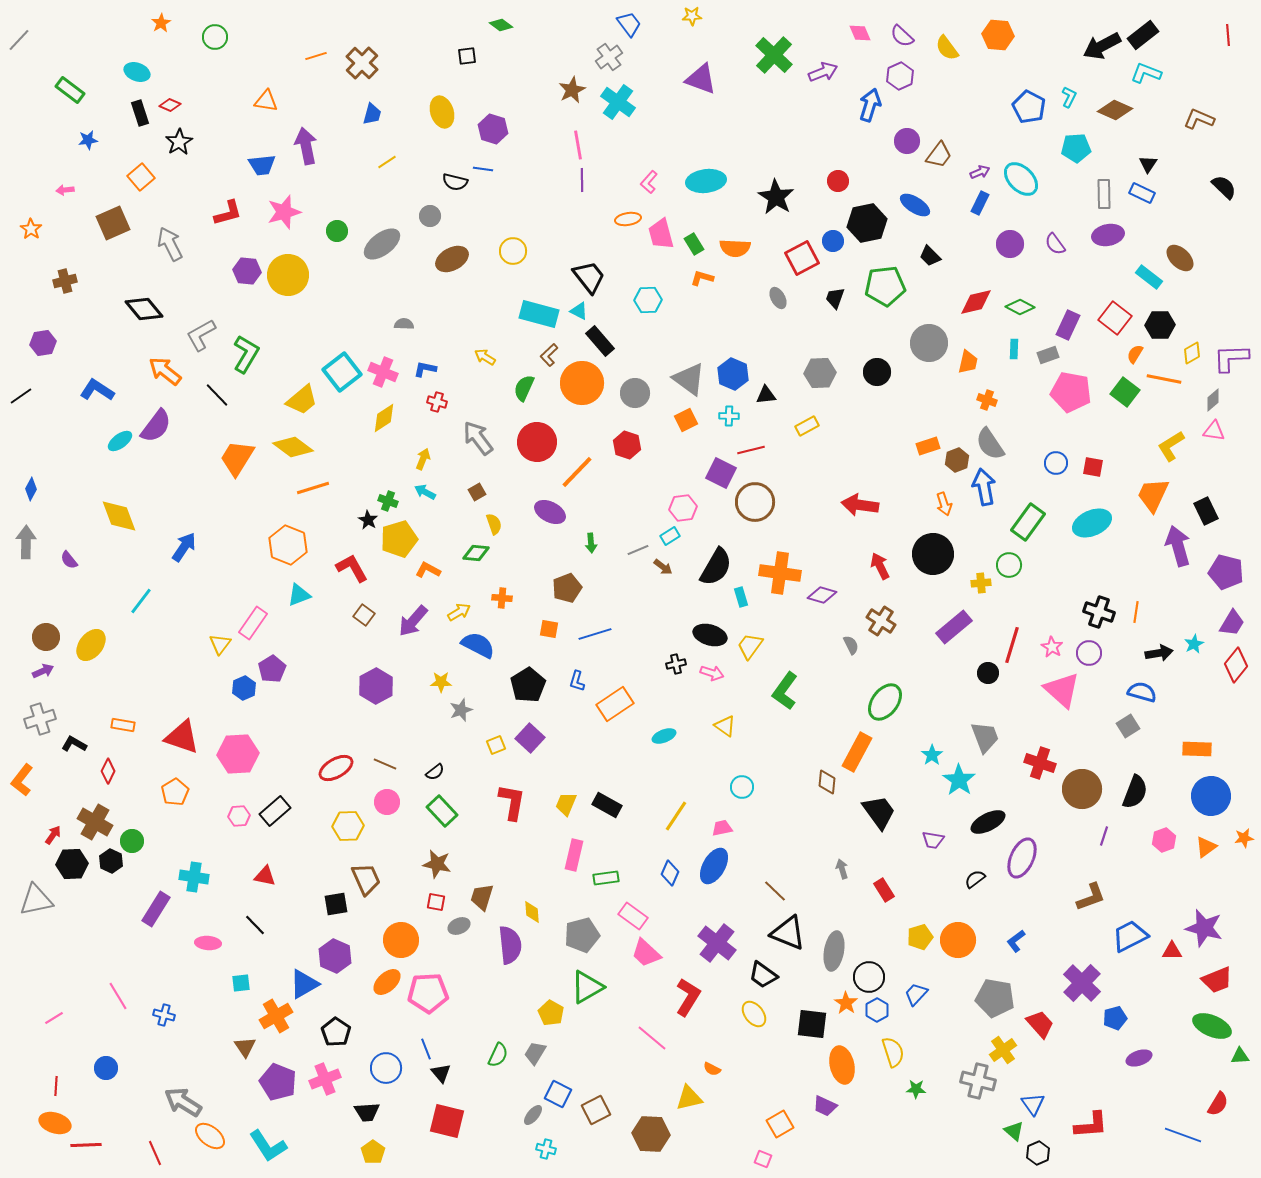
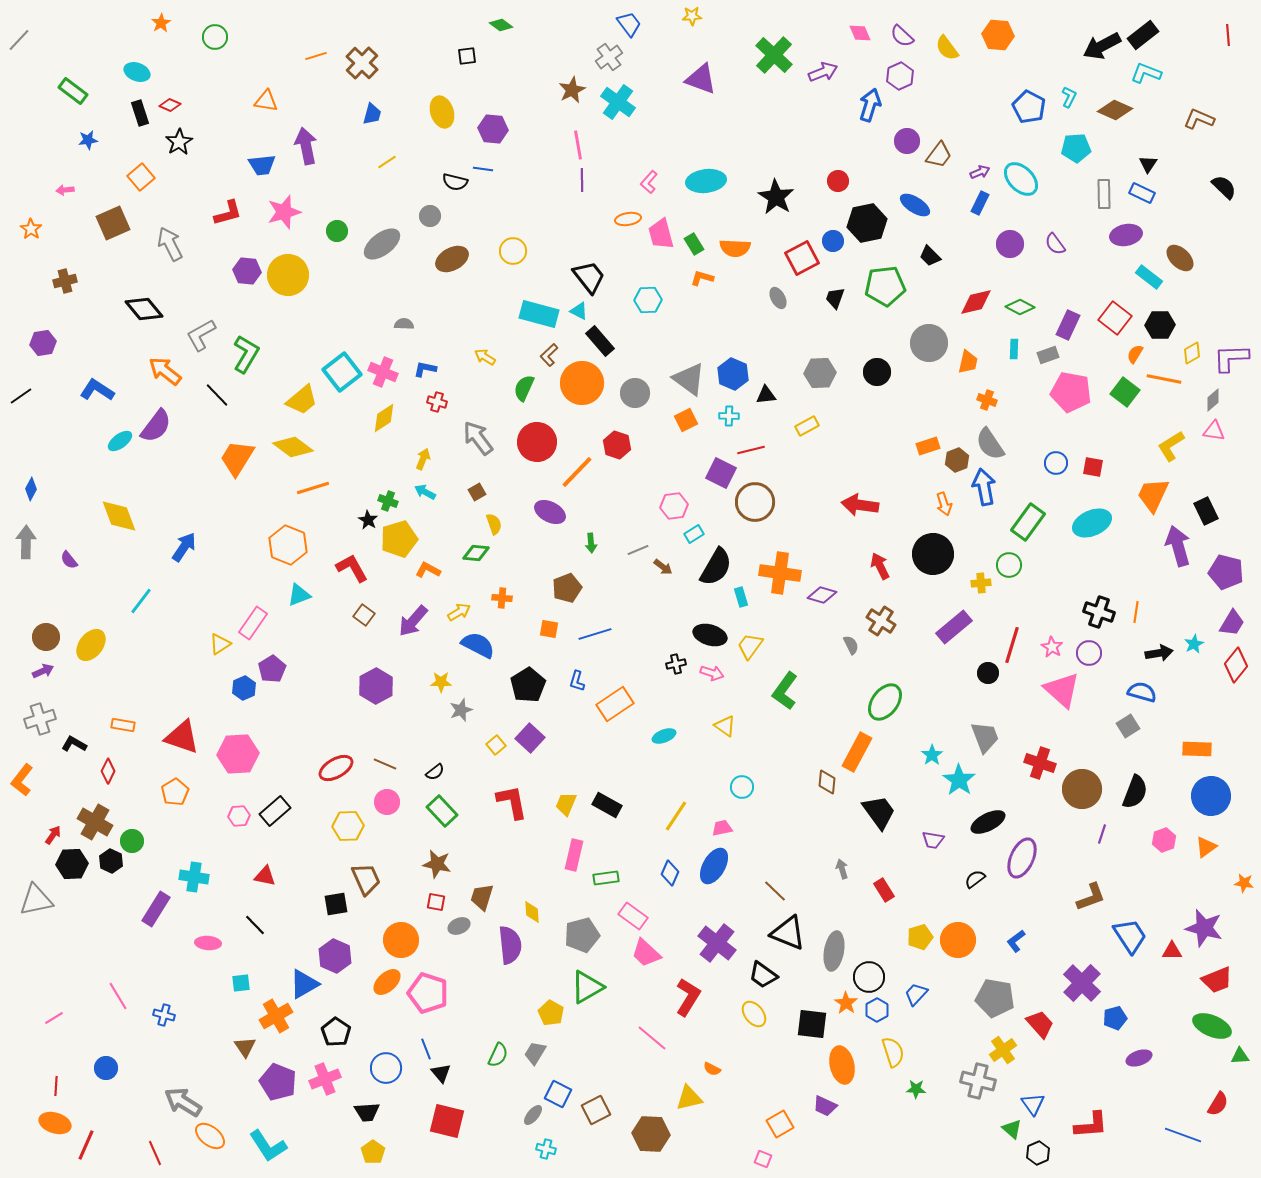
green rectangle at (70, 90): moved 3 px right, 1 px down
purple hexagon at (493, 129): rotated 12 degrees counterclockwise
purple ellipse at (1108, 235): moved 18 px right
red hexagon at (627, 445): moved 10 px left
pink hexagon at (683, 508): moved 9 px left, 2 px up
cyan rectangle at (670, 536): moved 24 px right, 2 px up
yellow triangle at (220, 644): rotated 20 degrees clockwise
yellow square at (496, 745): rotated 18 degrees counterclockwise
red L-shape at (512, 802): rotated 21 degrees counterclockwise
purple line at (1104, 836): moved 2 px left, 2 px up
orange star at (1244, 838): moved 45 px down; rotated 18 degrees clockwise
blue trapezoid at (1130, 936): rotated 84 degrees clockwise
pink pentagon at (428, 993): rotated 21 degrees clockwise
green triangle at (1014, 1131): moved 2 px left, 2 px up
red line at (86, 1145): rotated 64 degrees counterclockwise
